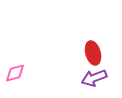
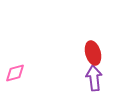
purple arrow: rotated 105 degrees clockwise
